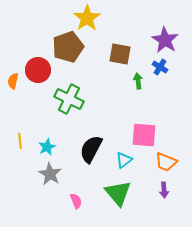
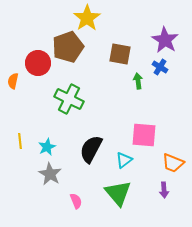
red circle: moved 7 px up
orange trapezoid: moved 7 px right, 1 px down
